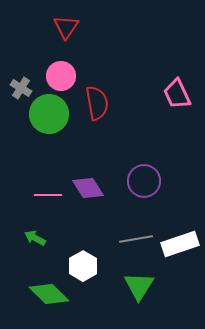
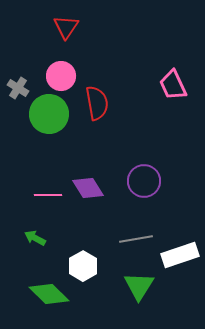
gray cross: moved 3 px left
pink trapezoid: moved 4 px left, 9 px up
white rectangle: moved 11 px down
